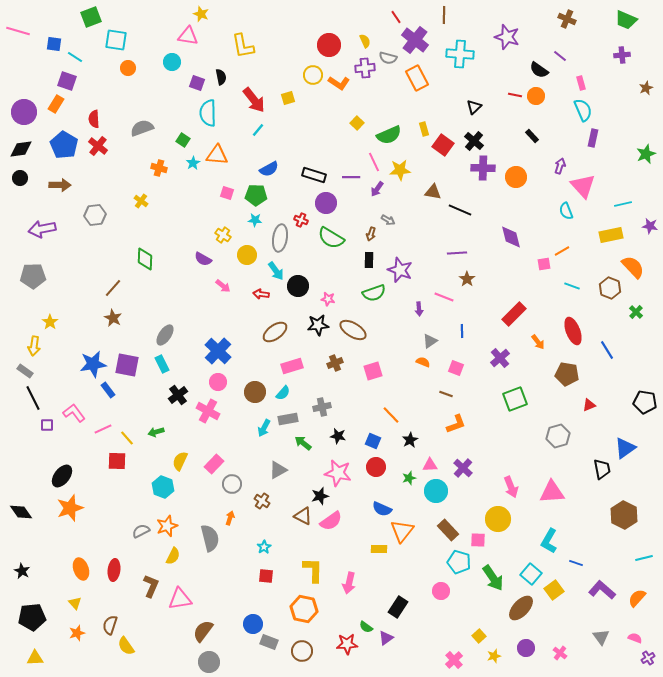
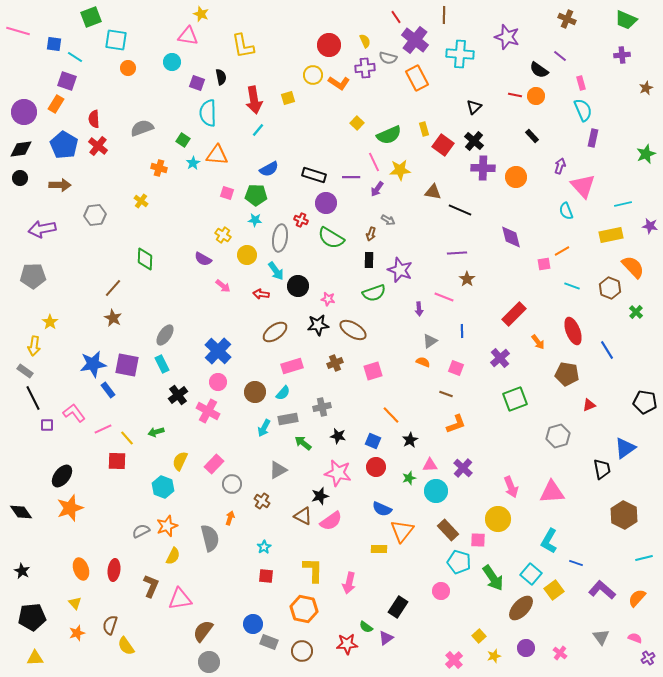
red arrow at (254, 100): rotated 28 degrees clockwise
